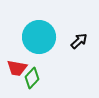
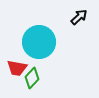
cyan circle: moved 5 px down
black arrow: moved 24 px up
